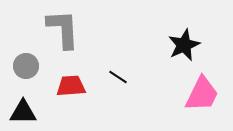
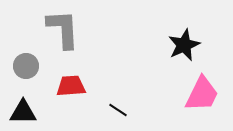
black line: moved 33 px down
